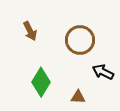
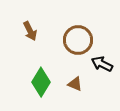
brown circle: moved 2 px left
black arrow: moved 1 px left, 8 px up
brown triangle: moved 3 px left, 13 px up; rotated 21 degrees clockwise
